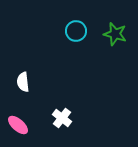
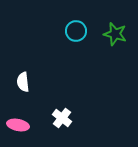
pink ellipse: rotated 30 degrees counterclockwise
